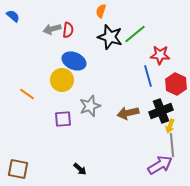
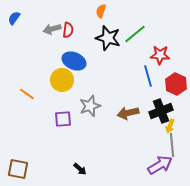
blue semicircle: moved 1 px right, 2 px down; rotated 96 degrees counterclockwise
black star: moved 2 px left, 1 px down
